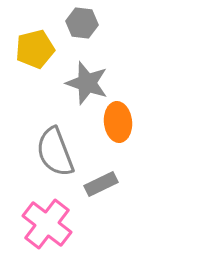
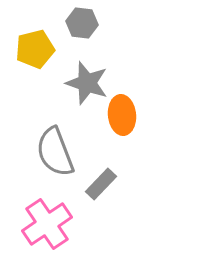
orange ellipse: moved 4 px right, 7 px up
gray rectangle: rotated 20 degrees counterclockwise
pink cross: rotated 18 degrees clockwise
